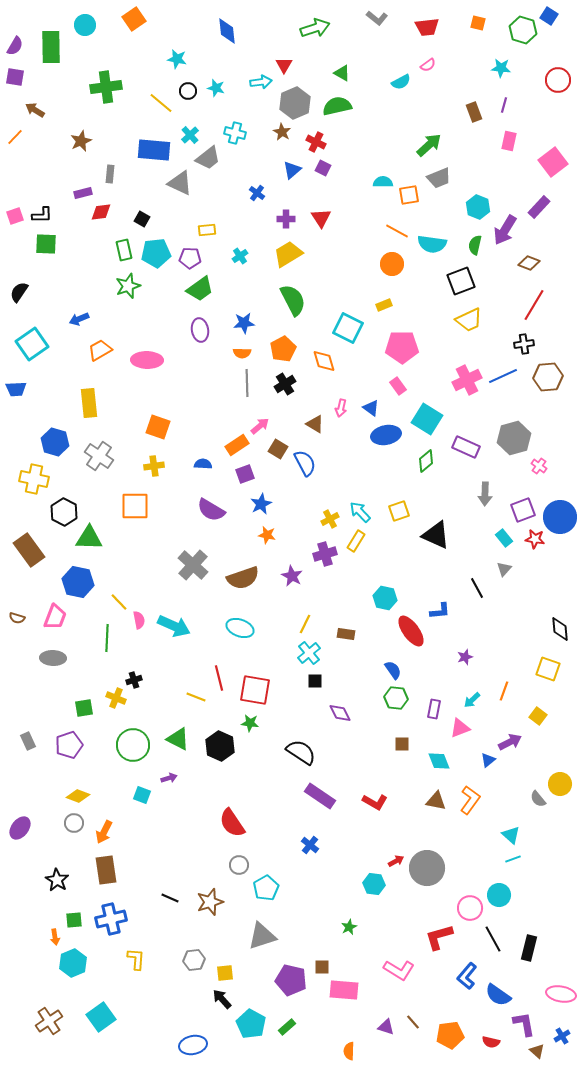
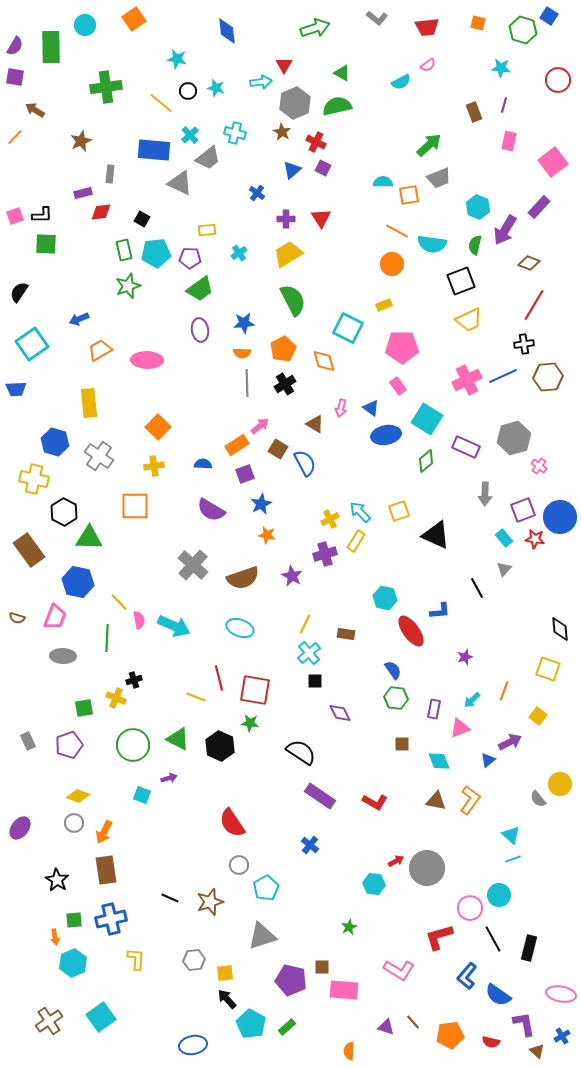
cyan cross at (240, 256): moved 1 px left, 3 px up
orange square at (158, 427): rotated 25 degrees clockwise
gray ellipse at (53, 658): moved 10 px right, 2 px up
black arrow at (222, 999): moved 5 px right
